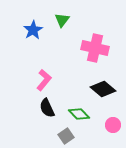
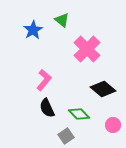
green triangle: rotated 28 degrees counterclockwise
pink cross: moved 8 px left, 1 px down; rotated 32 degrees clockwise
